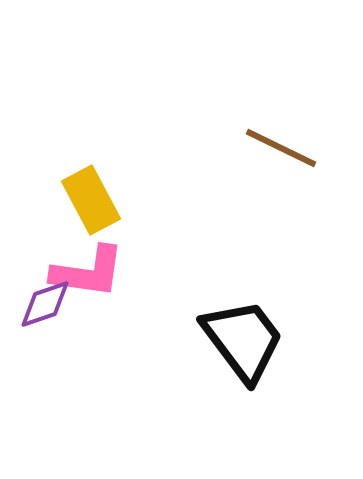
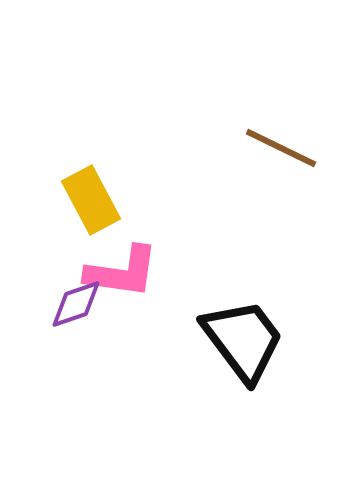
pink L-shape: moved 34 px right
purple diamond: moved 31 px right
